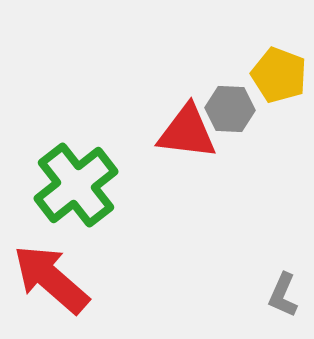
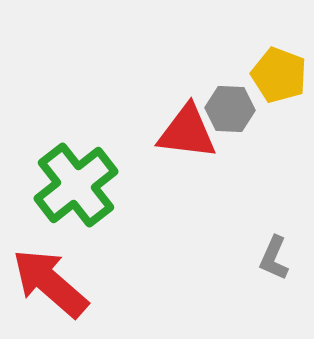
red arrow: moved 1 px left, 4 px down
gray L-shape: moved 9 px left, 37 px up
